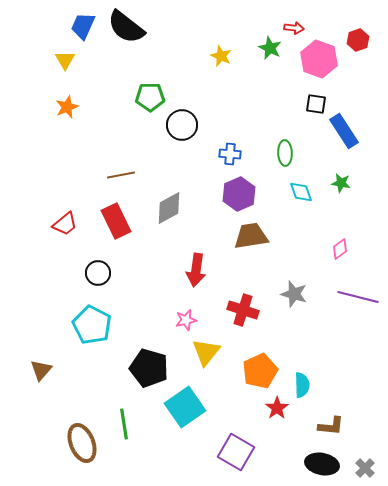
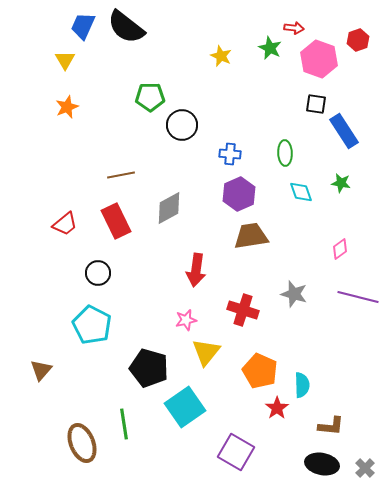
orange pentagon at (260, 371): rotated 24 degrees counterclockwise
